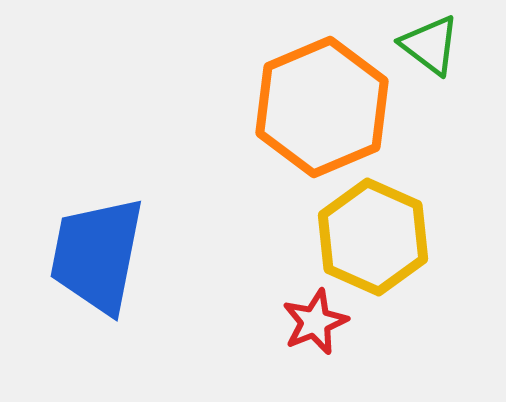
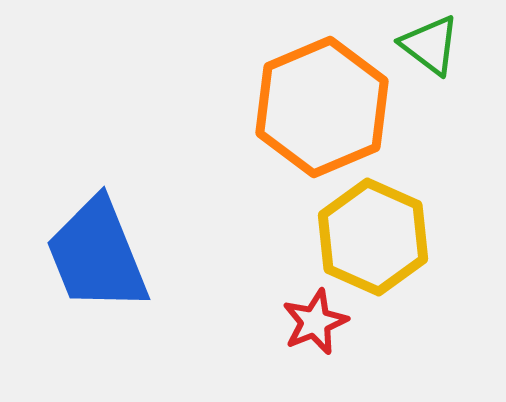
blue trapezoid: rotated 33 degrees counterclockwise
